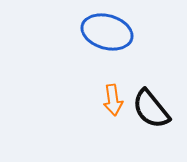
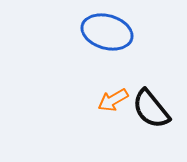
orange arrow: rotated 68 degrees clockwise
